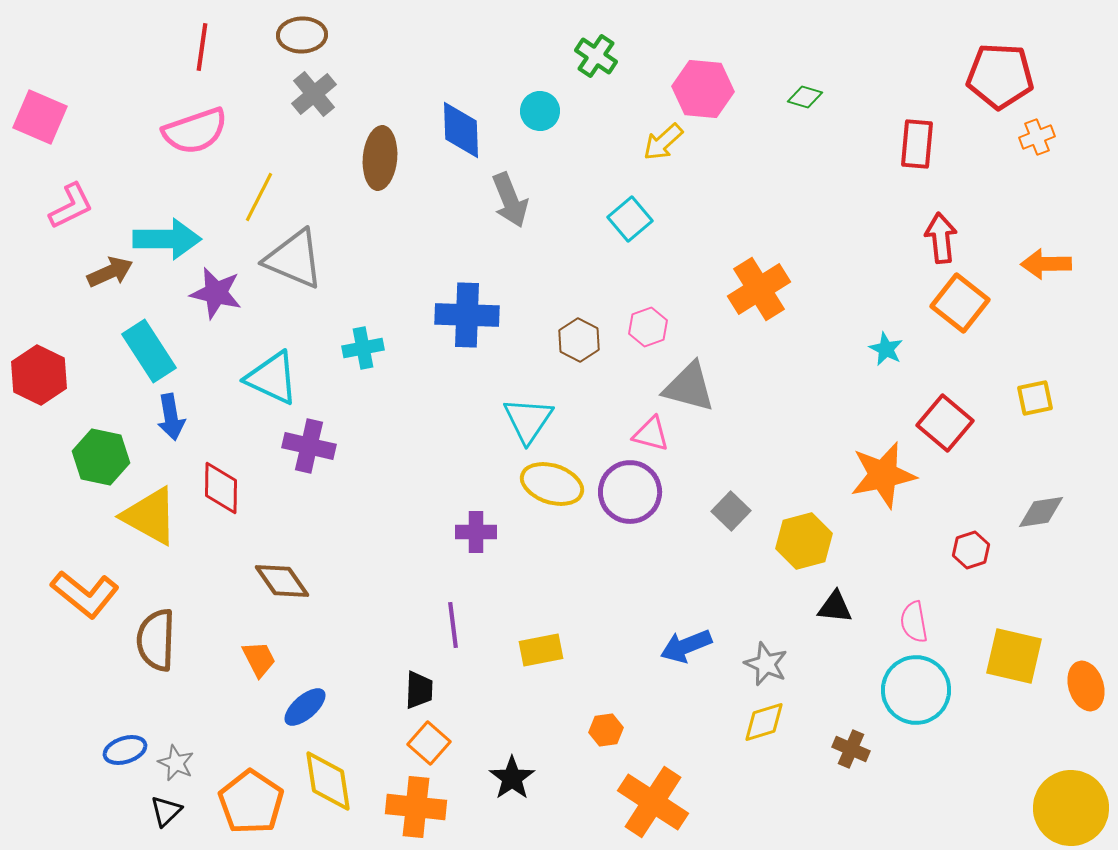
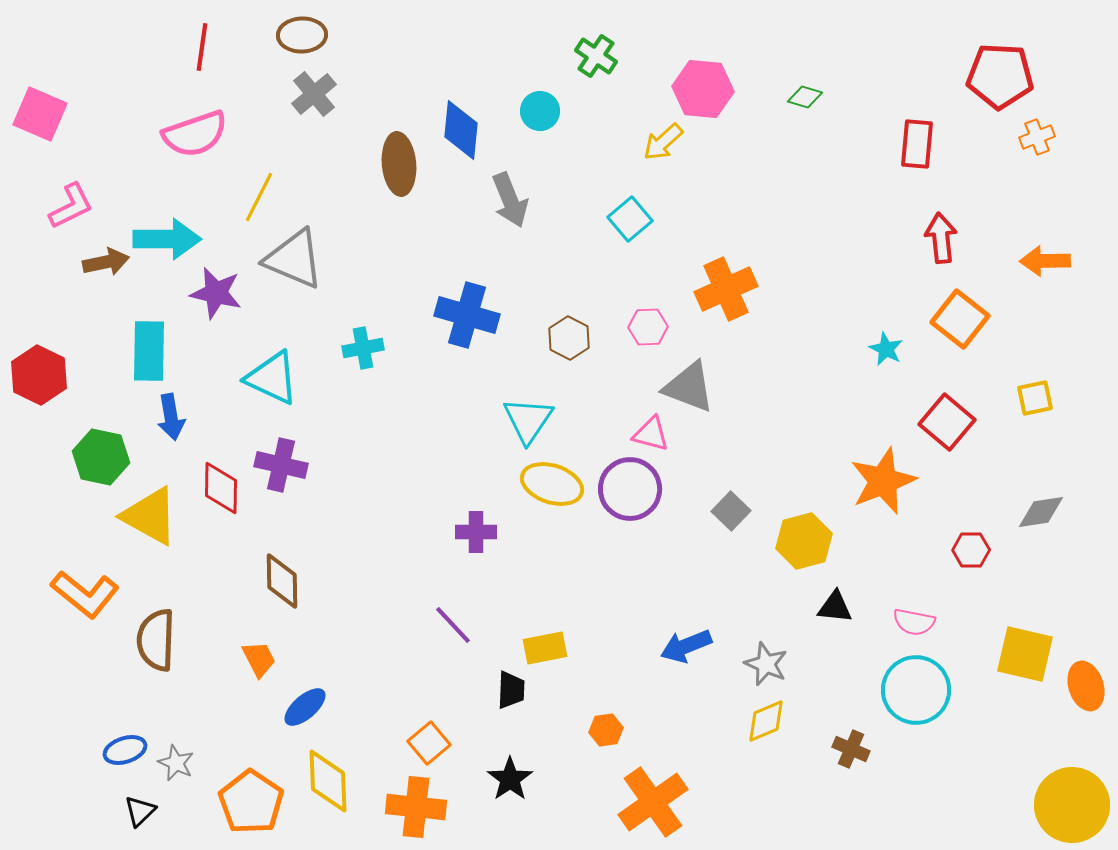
pink square at (40, 117): moved 3 px up
blue diamond at (461, 130): rotated 8 degrees clockwise
pink semicircle at (195, 131): moved 3 px down
brown ellipse at (380, 158): moved 19 px right, 6 px down; rotated 10 degrees counterclockwise
orange arrow at (1046, 264): moved 1 px left, 3 px up
brown arrow at (110, 272): moved 4 px left, 10 px up; rotated 12 degrees clockwise
orange cross at (759, 289): moved 33 px left; rotated 8 degrees clockwise
orange square at (960, 303): moved 16 px down
blue cross at (467, 315): rotated 14 degrees clockwise
pink hexagon at (648, 327): rotated 18 degrees clockwise
brown hexagon at (579, 340): moved 10 px left, 2 px up
cyan rectangle at (149, 351): rotated 34 degrees clockwise
gray triangle at (689, 387): rotated 6 degrees clockwise
red square at (945, 423): moved 2 px right, 1 px up
purple cross at (309, 446): moved 28 px left, 19 px down
orange star at (883, 475): moved 6 px down; rotated 10 degrees counterclockwise
purple circle at (630, 492): moved 3 px up
red hexagon at (971, 550): rotated 18 degrees clockwise
brown diamond at (282, 581): rotated 34 degrees clockwise
pink semicircle at (914, 622): rotated 69 degrees counterclockwise
purple line at (453, 625): rotated 36 degrees counterclockwise
yellow rectangle at (541, 650): moved 4 px right, 2 px up
yellow square at (1014, 656): moved 11 px right, 2 px up
black trapezoid at (419, 690): moved 92 px right
yellow diamond at (764, 722): moved 2 px right, 1 px up; rotated 6 degrees counterclockwise
orange square at (429, 743): rotated 9 degrees clockwise
black star at (512, 778): moved 2 px left, 1 px down
yellow diamond at (328, 781): rotated 6 degrees clockwise
orange cross at (653, 802): rotated 22 degrees clockwise
yellow circle at (1071, 808): moved 1 px right, 3 px up
black triangle at (166, 811): moved 26 px left
